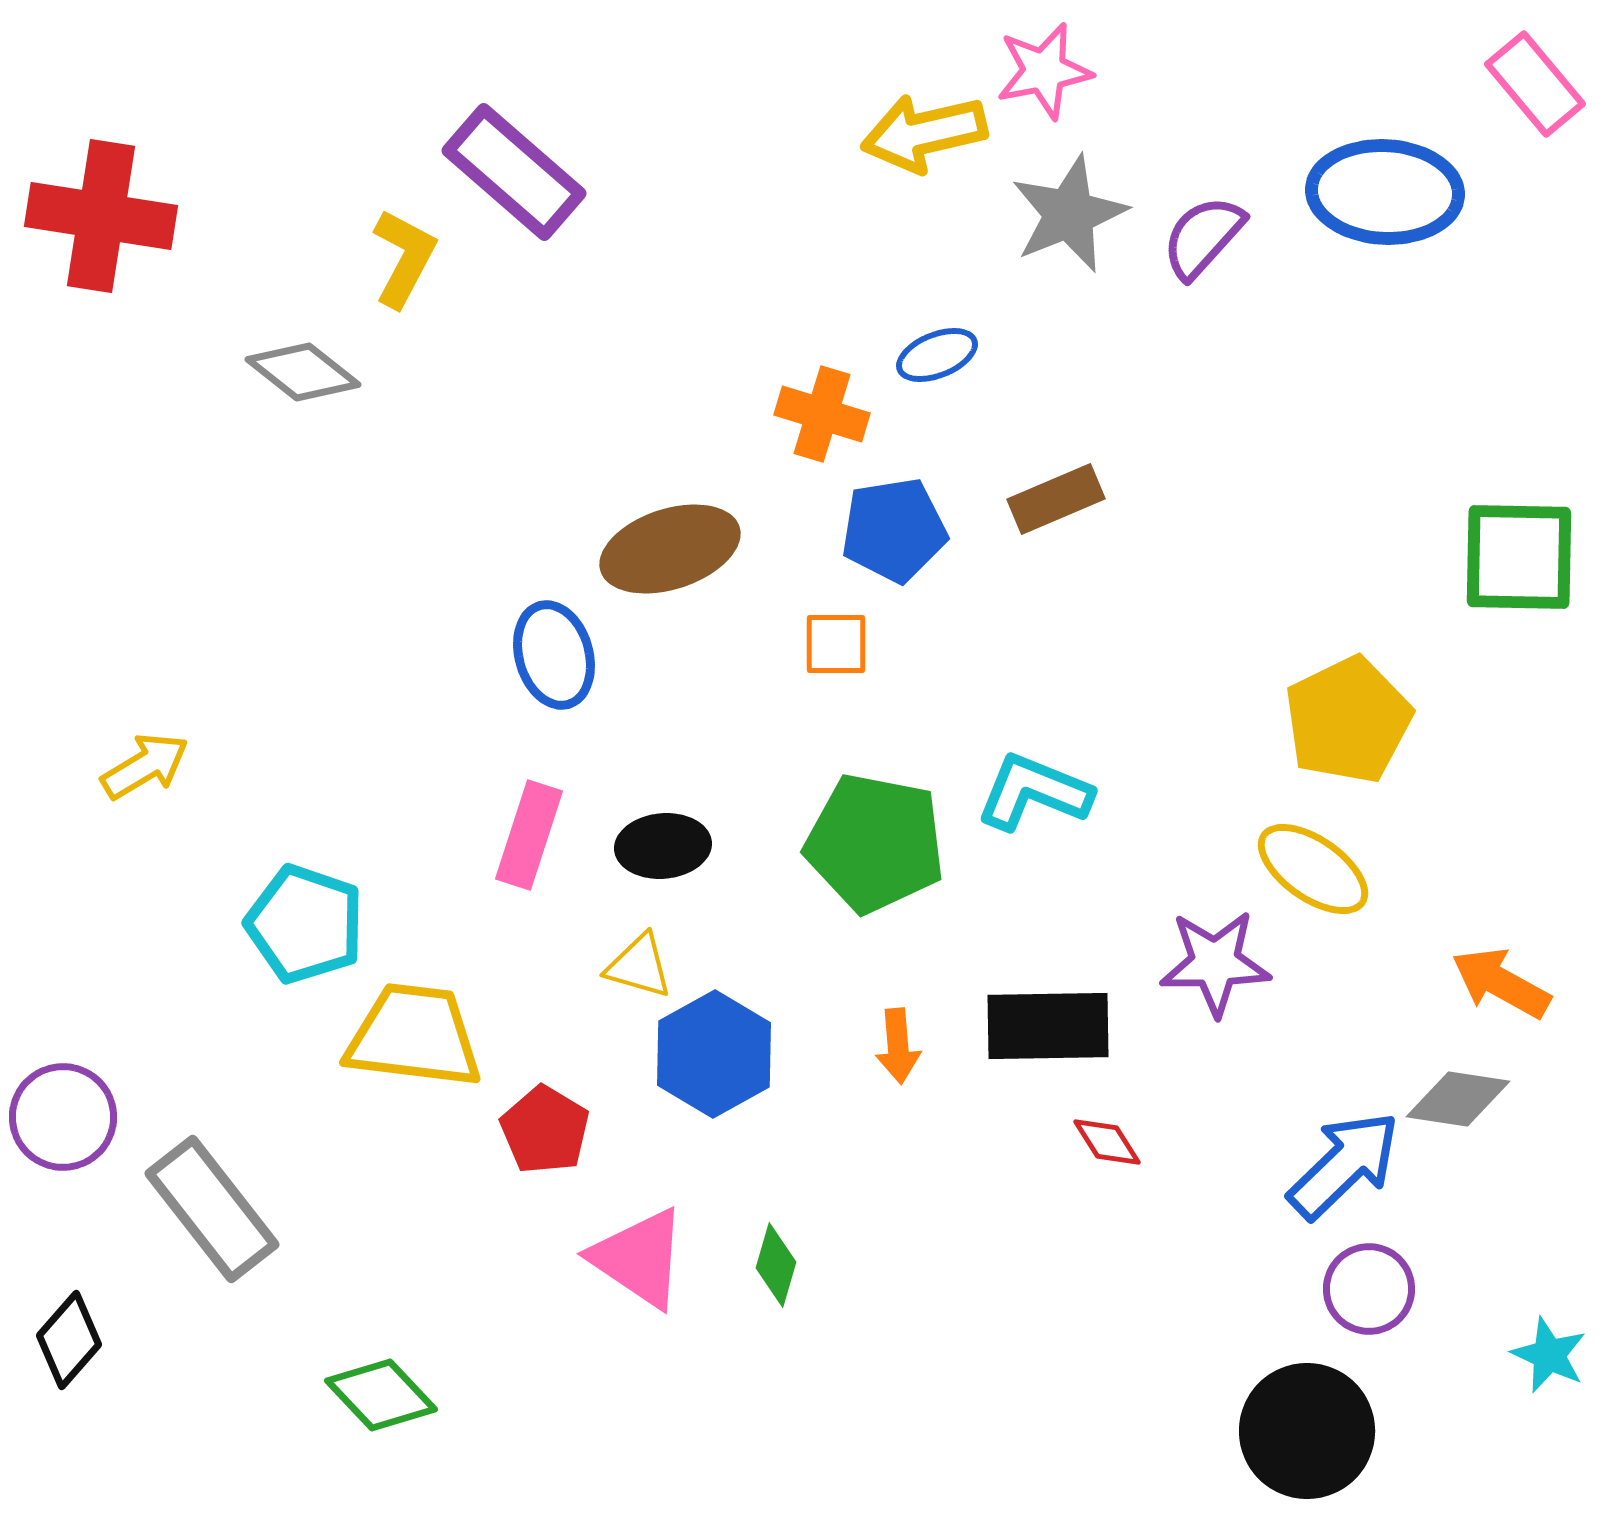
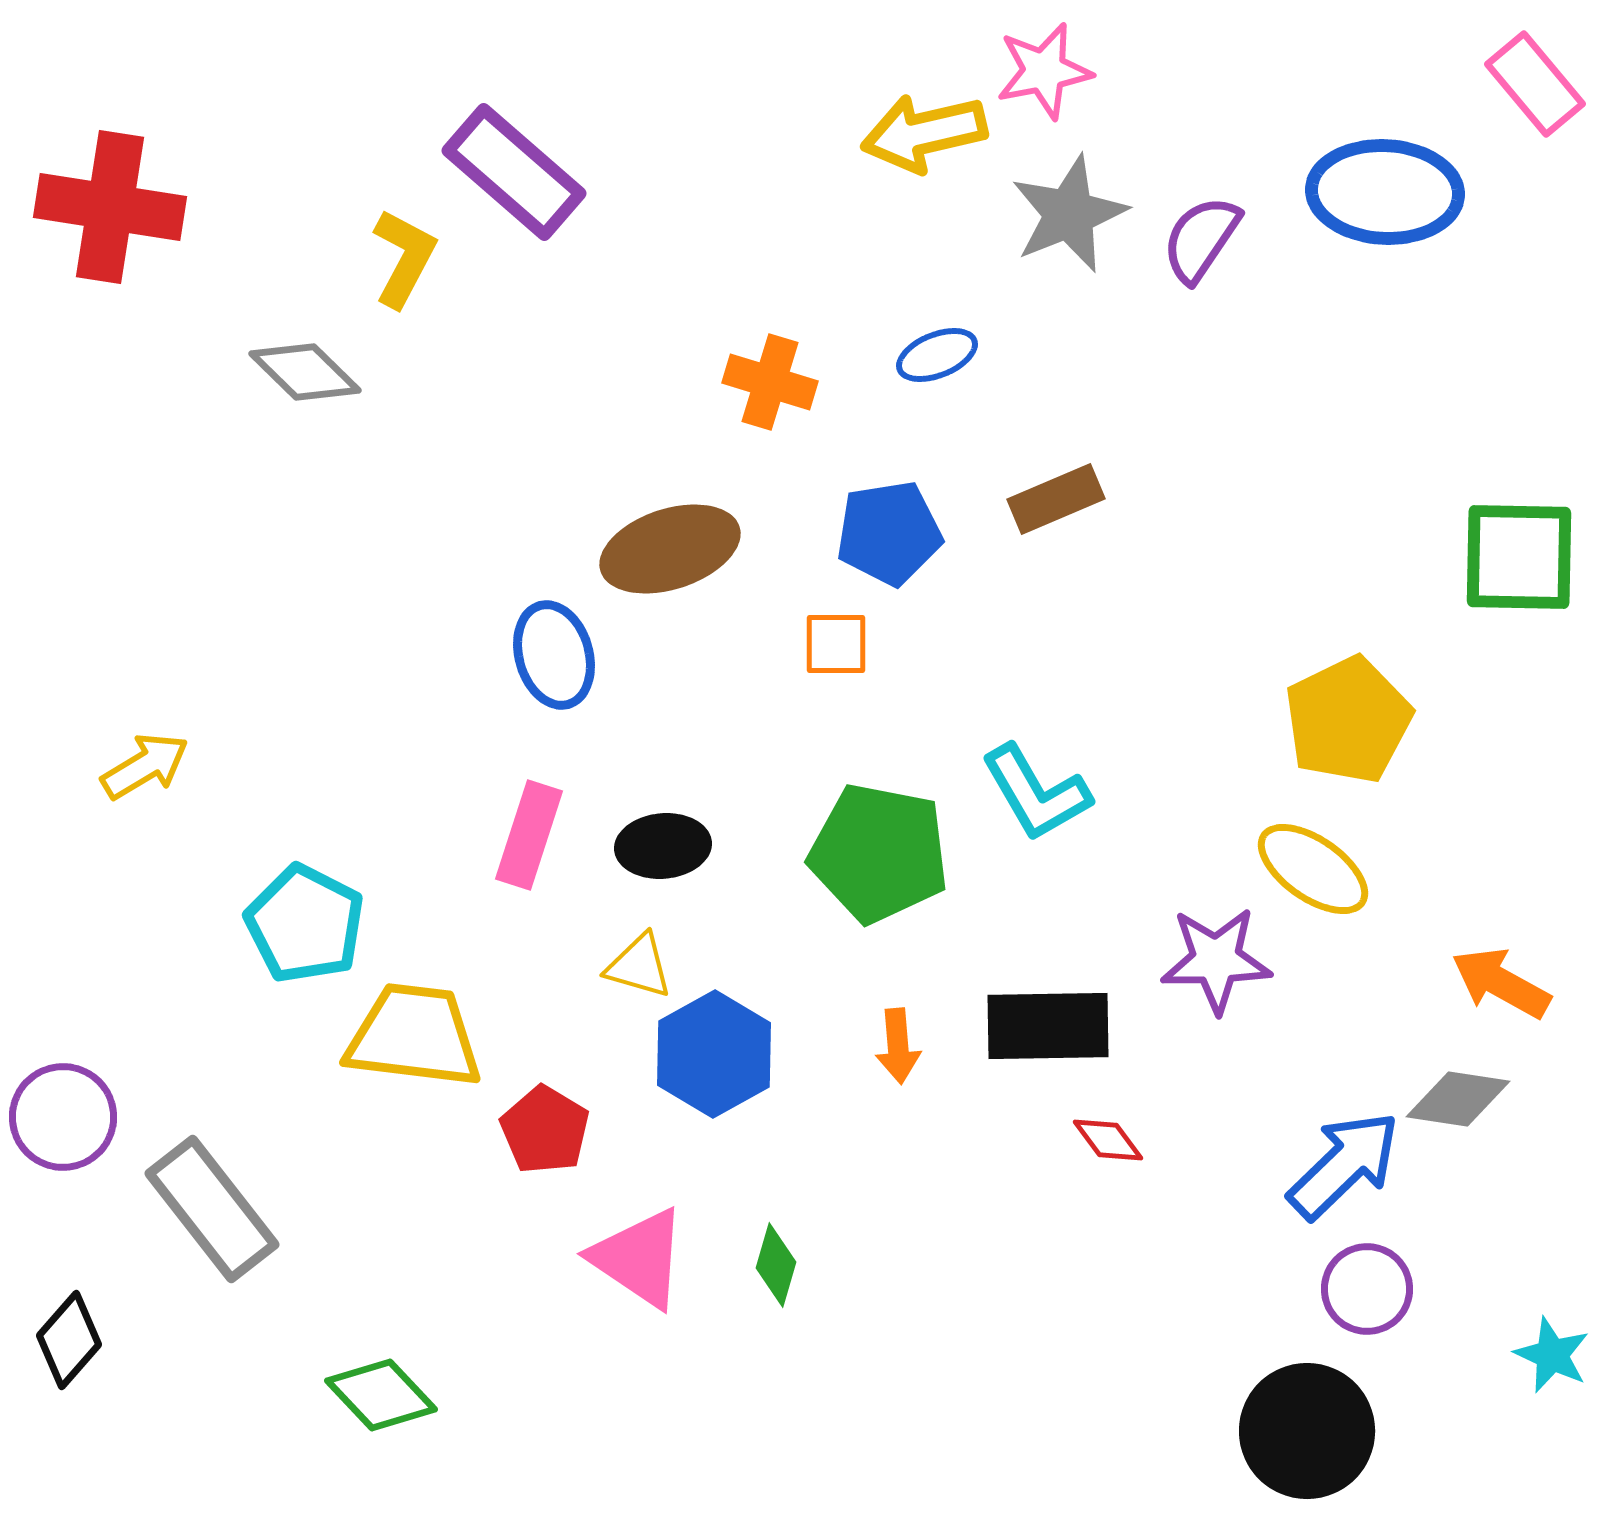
red cross at (101, 216): moved 9 px right, 9 px up
purple semicircle at (1203, 237): moved 2 px left, 2 px down; rotated 8 degrees counterclockwise
gray diamond at (303, 372): moved 2 px right; rotated 6 degrees clockwise
orange cross at (822, 414): moved 52 px left, 32 px up
blue pentagon at (894, 530): moved 5 px left, 3 px down
cyan L-shape at (1034, 792): moved 2 px right, 1 px down; rotated 142 degrees counterclockwise
green pentagon at (875, 843): moved 4 px right, 10 px down
cyan pentagon at (305, 924): rotated 8 degrees clockwise
purple star at (1215, 963): moved 1 px right, 3 px up
red diamond at (1107, 1142): moved 1 px right, 2 px up; rotated 4 degrees counterclockwise
purple circle at (1369, 1289): moved 2 px left
cyan star at (1549, 1355): moved 3 px right
